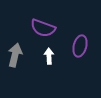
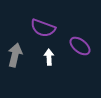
purple ellipse: rotated 65 degrees counterclockwise
white arrow: moved 1 px down
